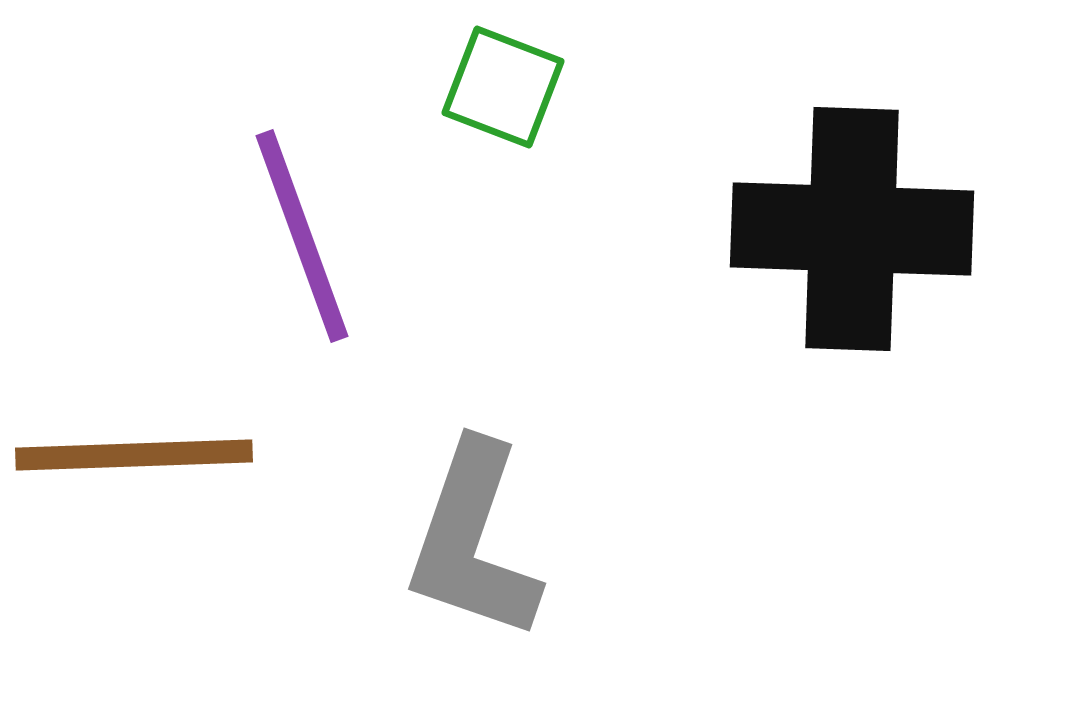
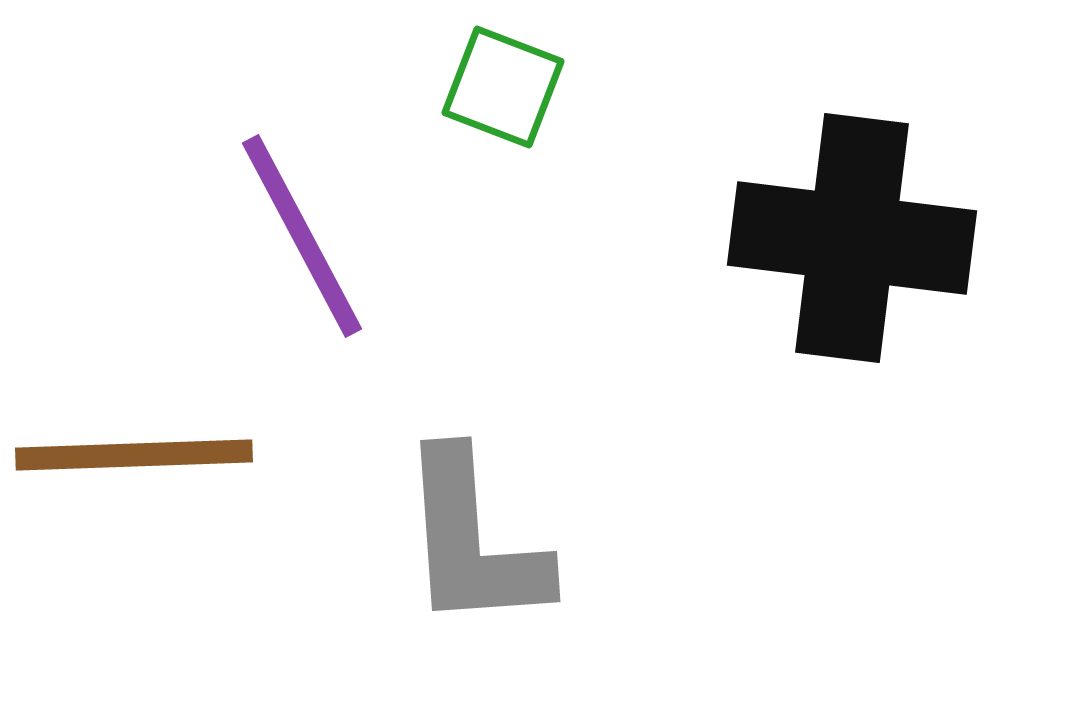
black cross: moved 9 px down; rotated 5 degrees clockwise
purple line: rotated 8 degrees counterclockwise
gray L-shape: rotated 23 degrees counterclockwise
